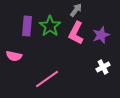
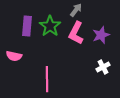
pink line: rotated 55 degrees counterclockwise
